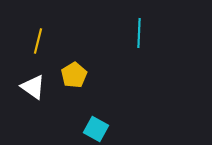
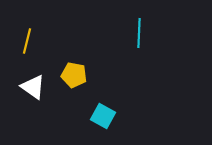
yellow line: moved 11 px left
yellow pentagon: rotated 30 degrees counterclockwise
cyan square: moved 7 px right, 13 px up
